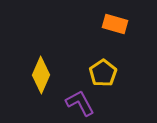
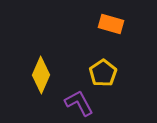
orange rectangle: moved 4 px left
purple L-shape: moved 1 px left
